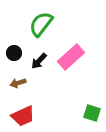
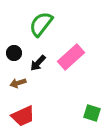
black arrow: moved 1 px left, 2 px down
